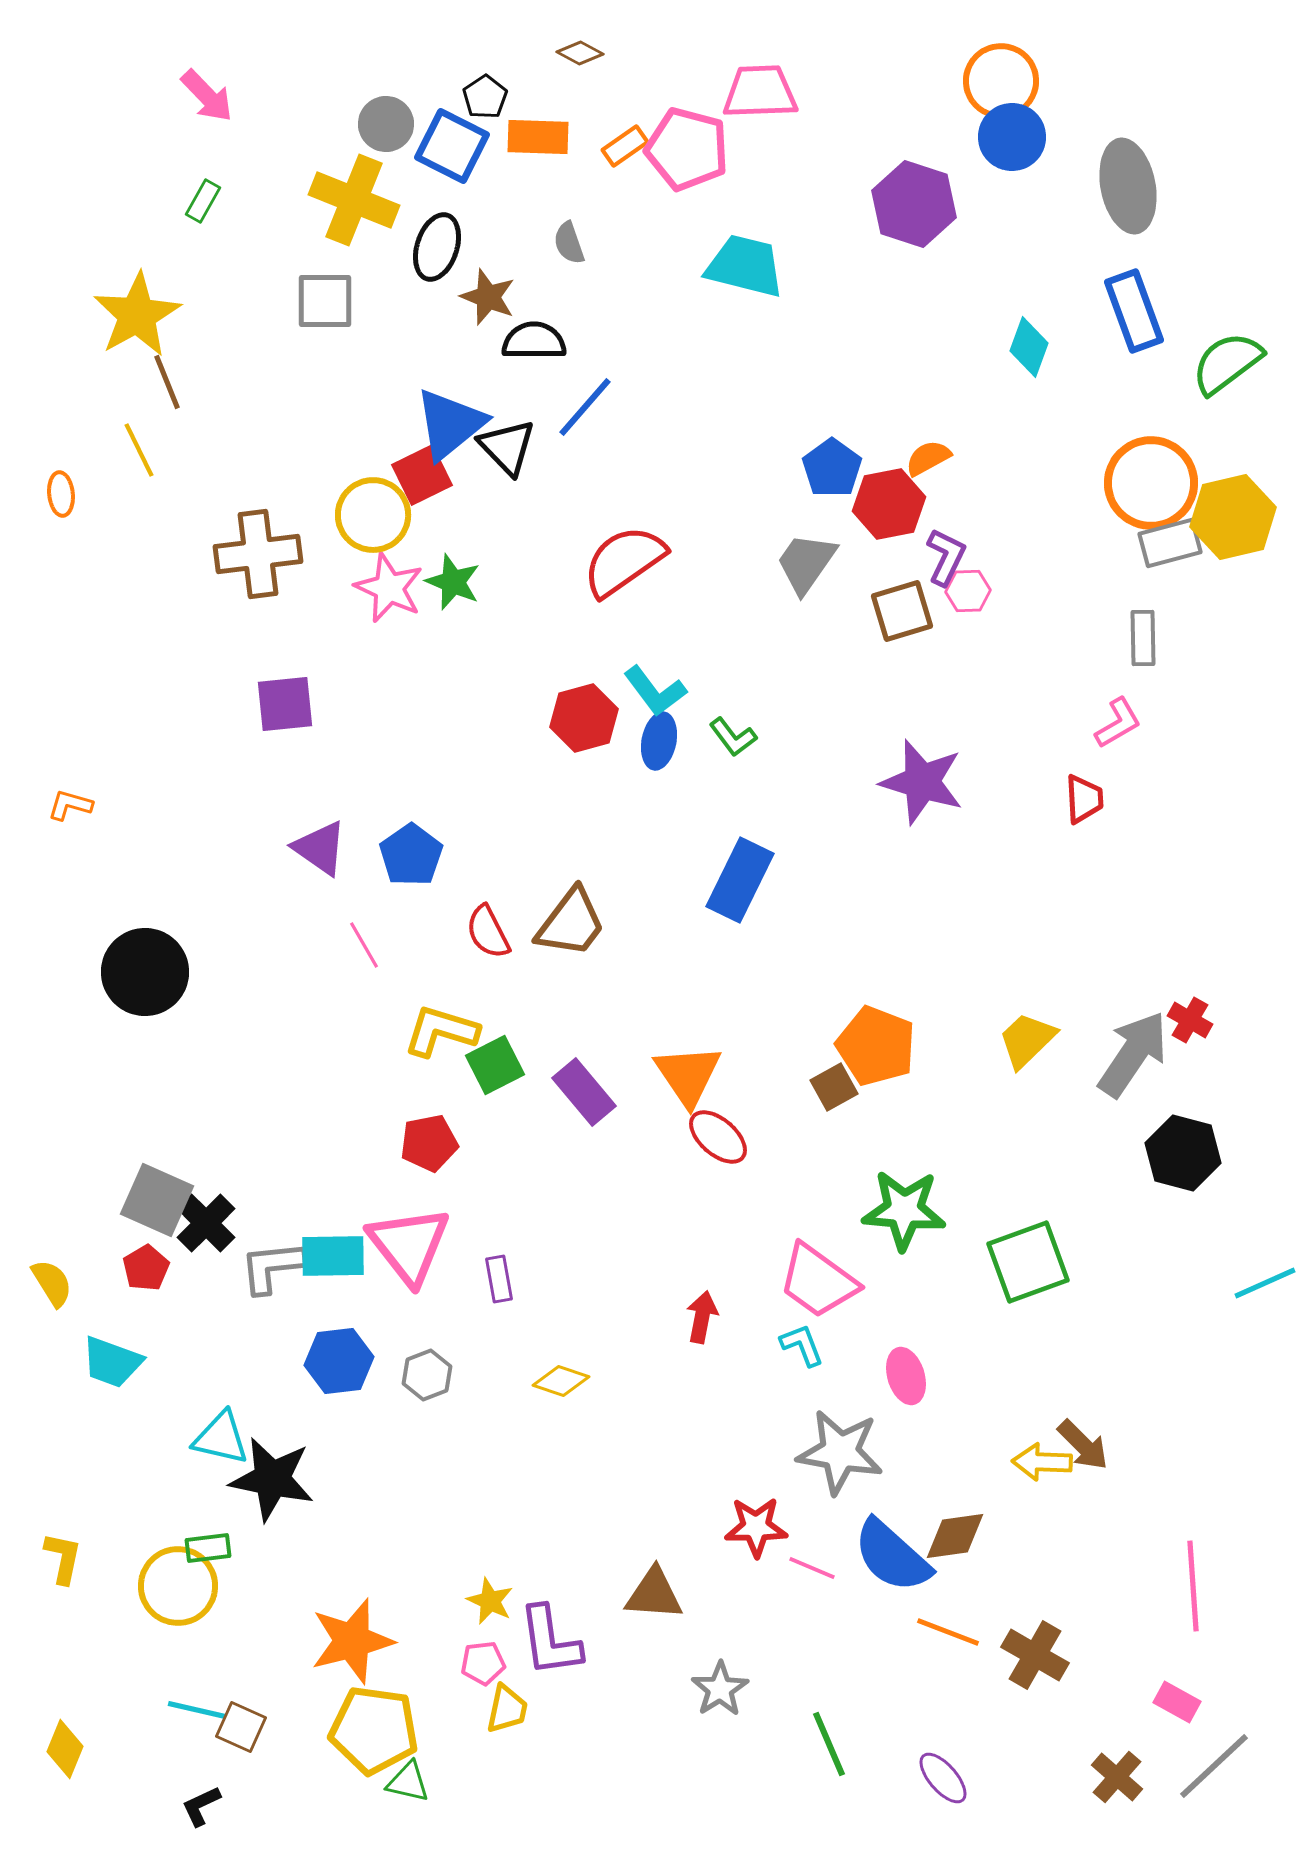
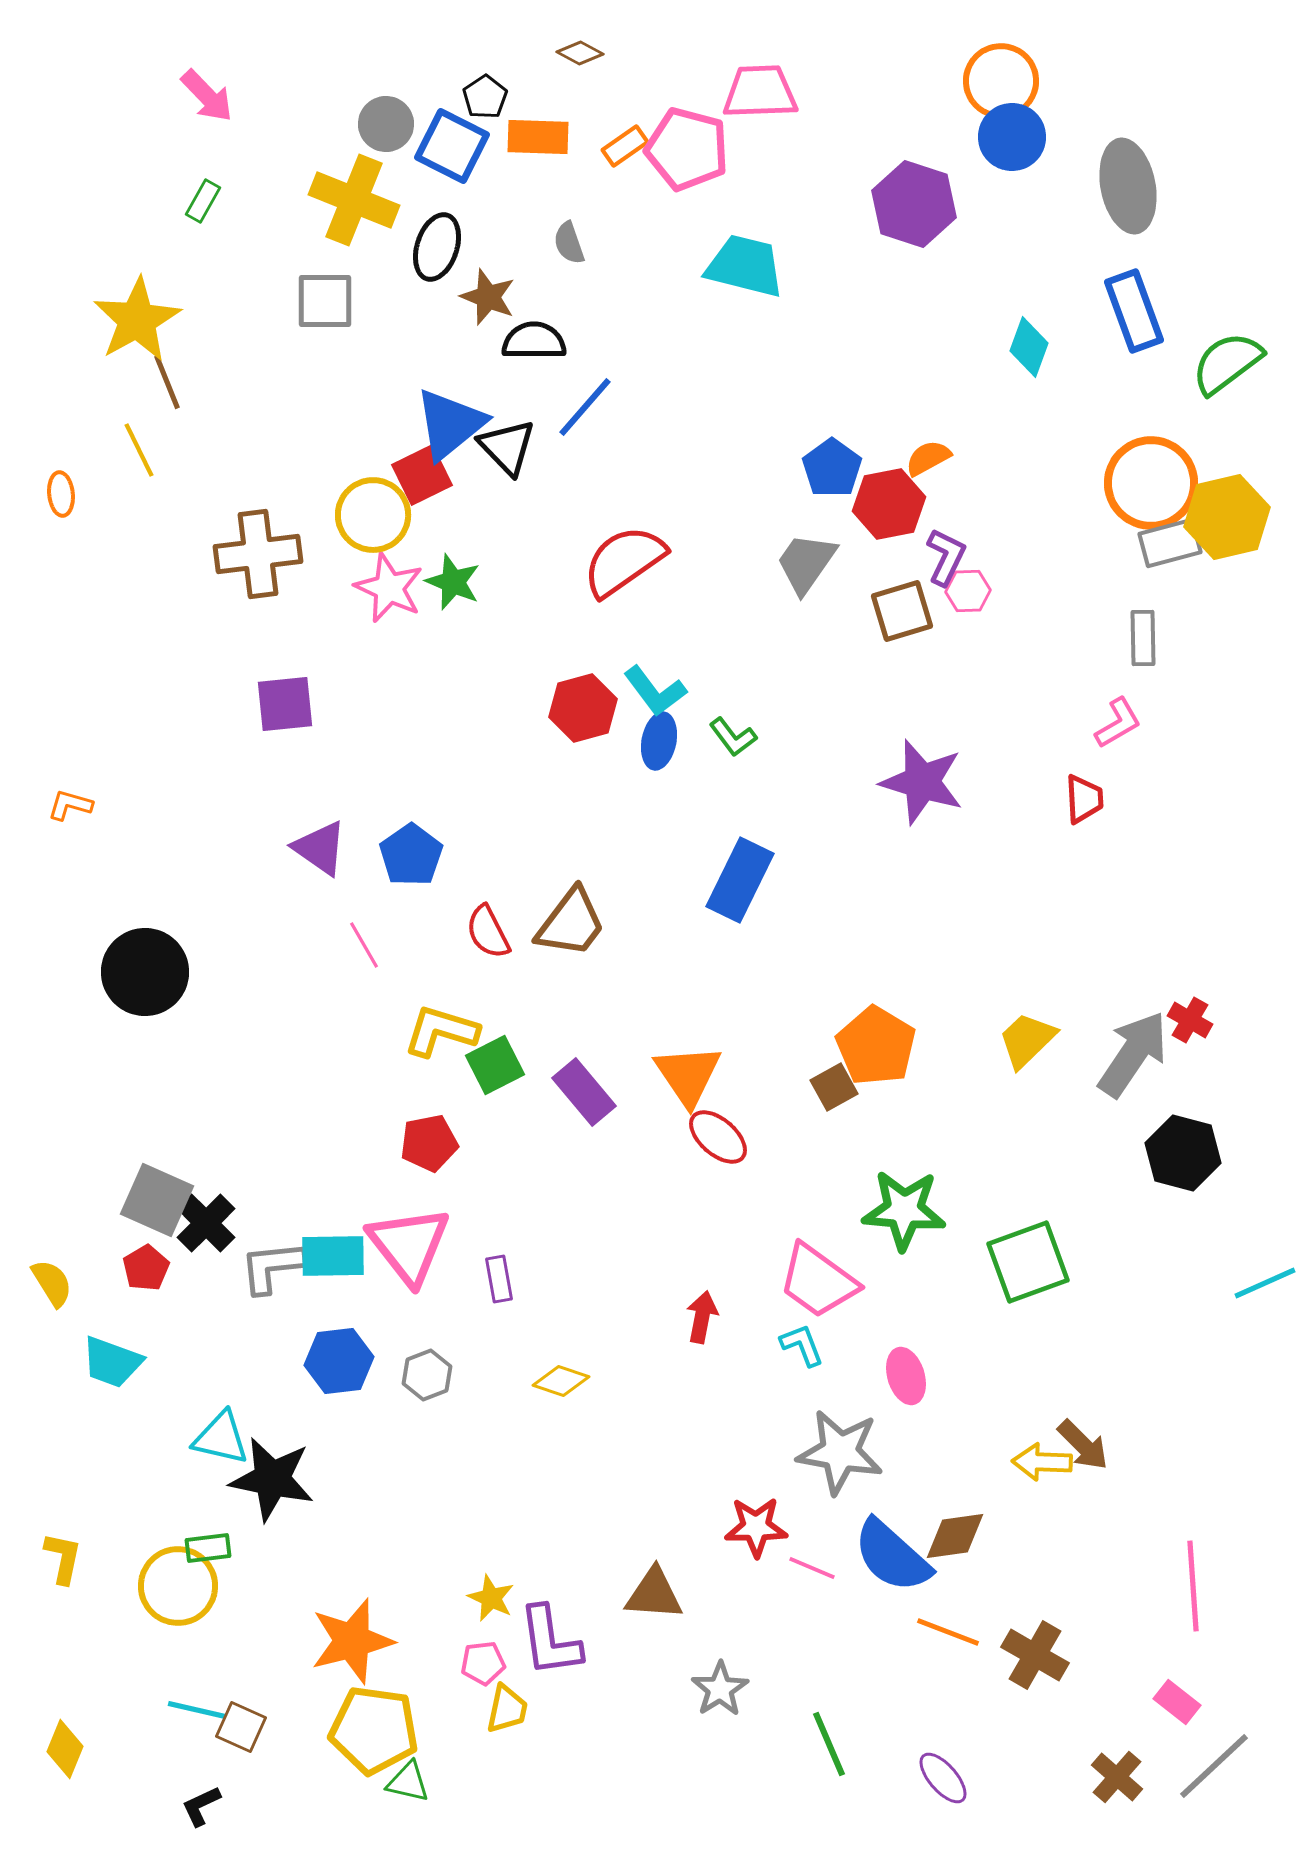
yellow star at (137, 315): moved 5 px down
yellow hexagon at (1233, 517): moved 6 px left
red hexagon at (584, 718): moved 1 px left, 10 px up
orange pentagon at (876, 1046): rotated 10 degrees clockwise
yellow star at (490, 1601): moved 1 px right, 3 px up
pink rectangle at (1177, 1702): rotated 9 degrees clockwise
